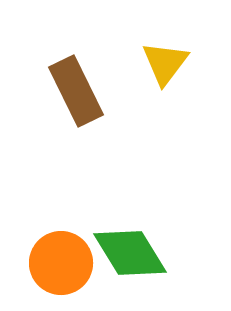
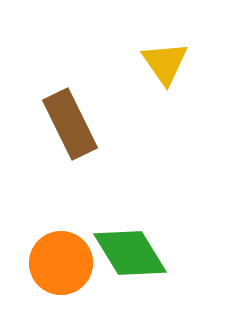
yellow triangle: rotated 12 degrees counterclockwise
brown rectangle: moved 6 px left, 33 px down
